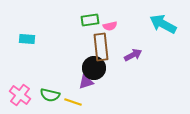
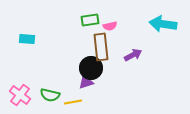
cyan arrow: rotated 20 degrees counterclockwise
black circle: moved 3 px left
yellow line: rotated 30 degrees counterclockwise
